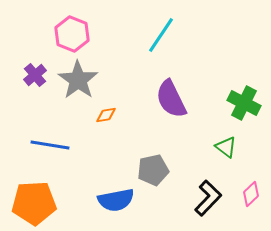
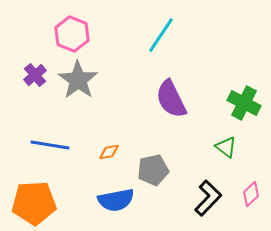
orange diamond: moved 3 px right, 37 px down
